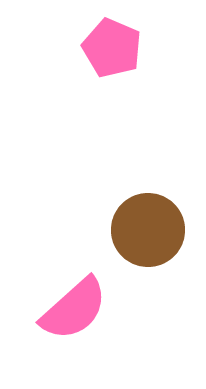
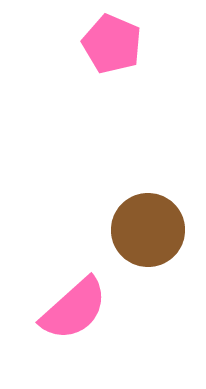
pink pentagon: moved 4 px up
